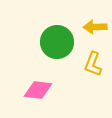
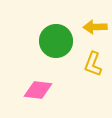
green circle: moved 1 px left, 1 px up
